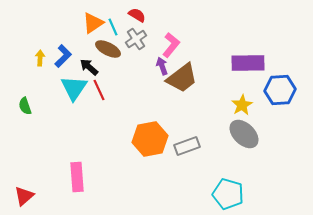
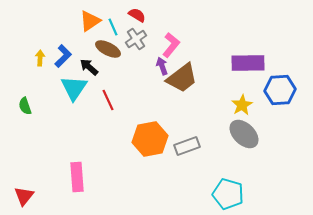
orange triangle: moved 3 px left, 2 px up
red line: moved 9 px right, 10 px down
red triangle: rotated 10 degrees counterclockwise
